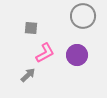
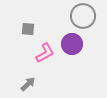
gray square: moved 3 px left, 1 px down
purple circle: moved 5 px left, 11 px up
gray arrow: moved 9 px down
